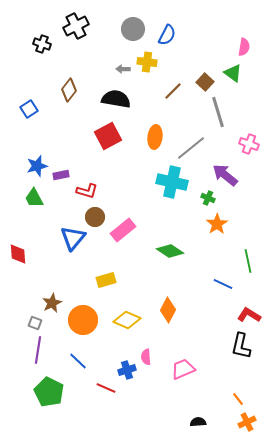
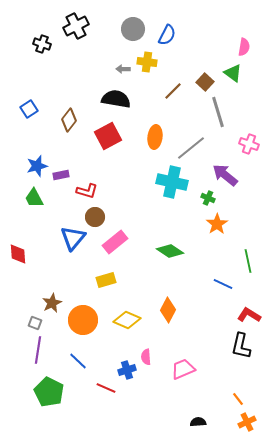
brown diamond at (69, 90): moved 30 px down
pink rectangle at (123, 230): moved 8 px left, 12 px down
